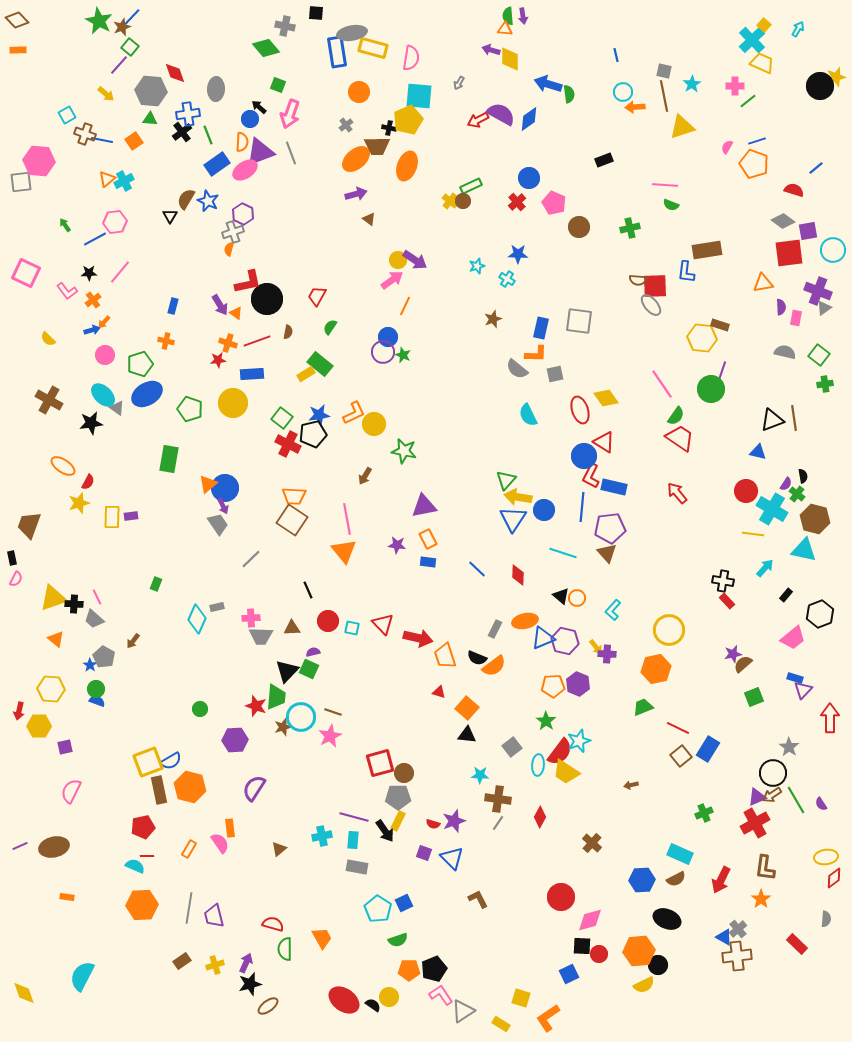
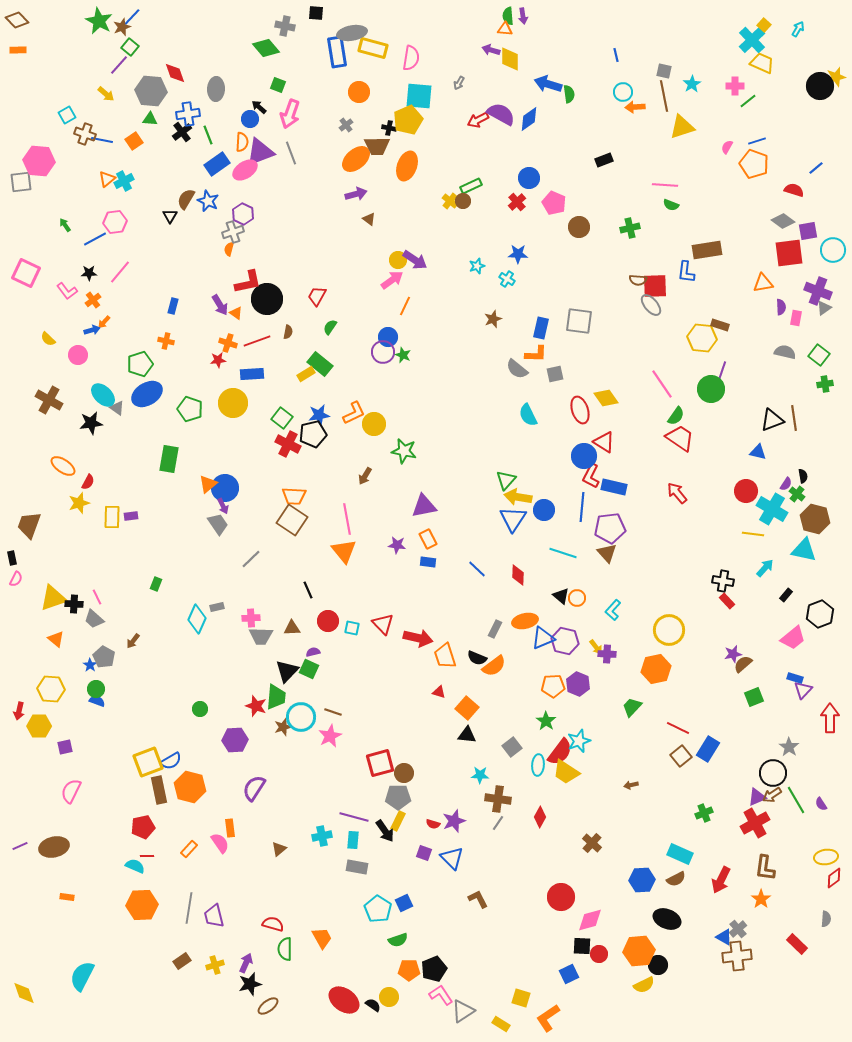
pink circle at (105, 355): moved 27 px left
green trapezoid at (643, 707): moved 11 px left; rotated 25 degrees counterclockwise
orange rectangle at (189, 849): rotated 12 degrees clockwise
